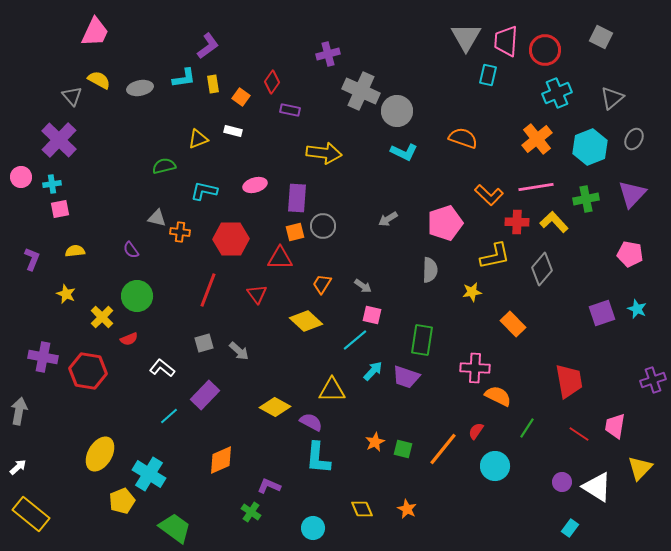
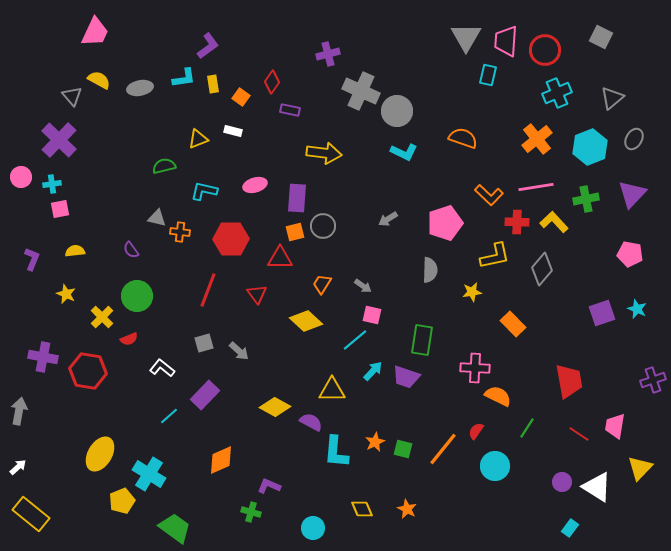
cyan L-shape at (318, 458): moved 18 px right, 6 px up
green cross at (251, 512): rotated 18 degrees counterclockwise
